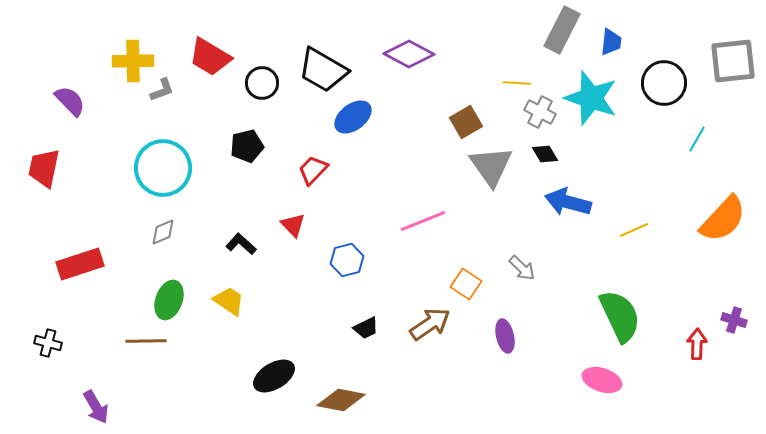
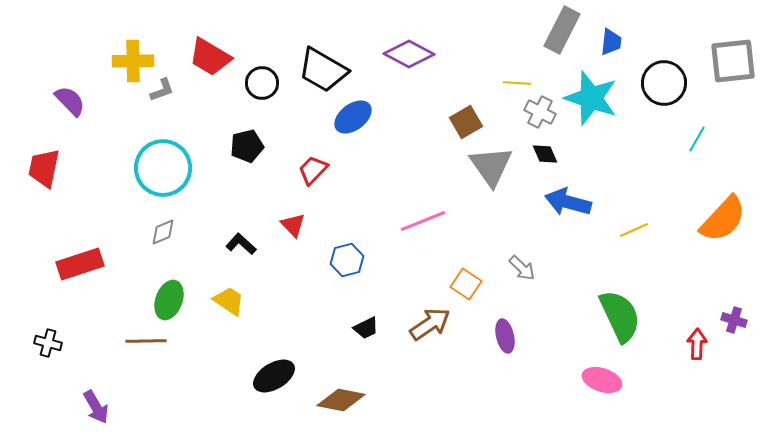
black diamond at (545, 154): rotated 8 degrees clockwise
